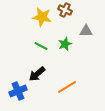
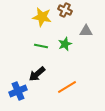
green line: rotated 16 degrees counterclockwise
